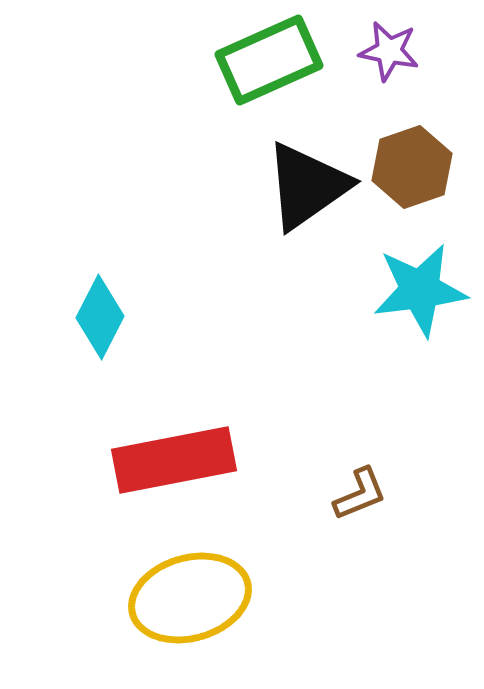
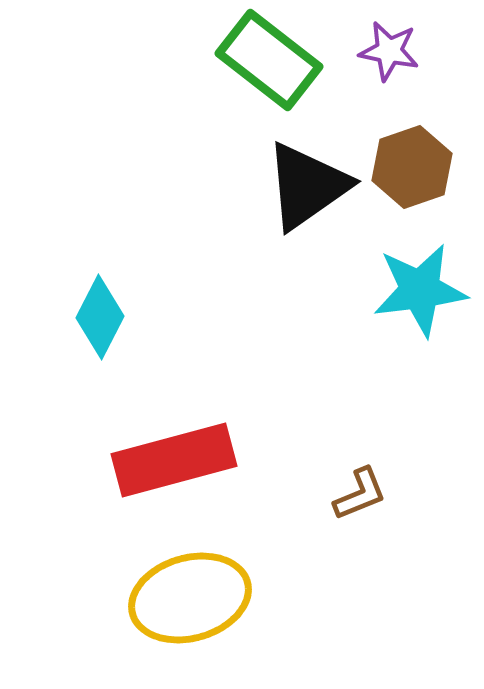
green rectangle: rotated 62 degrees clockwise
red rectangle: rotated 4 degrees counterclockwise
